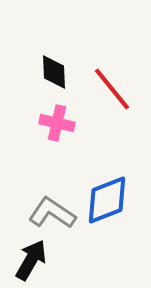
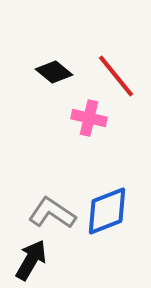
black diamond: rotated 48 degrees counterclockwise
red line: moved 4 px right, 13 px up
pink cross: moved 32 px right, 5 px up
blue diamond: moved 11 px down
